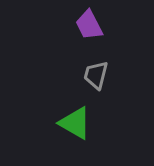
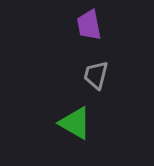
purple trapezoid: rotated 16 degrees clockwise
